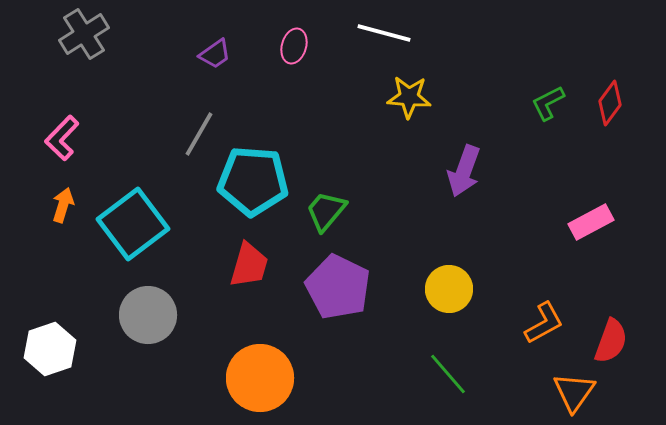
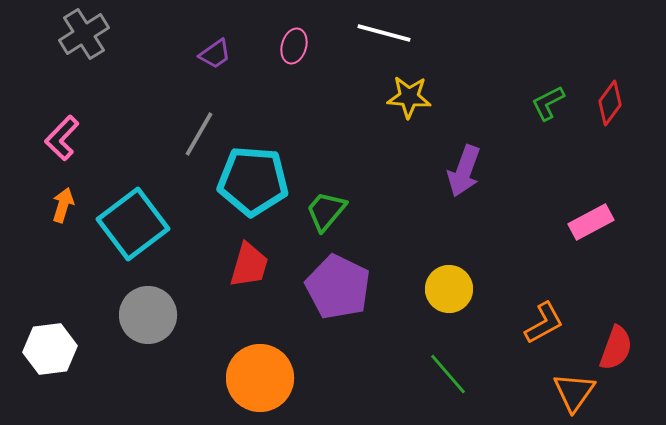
red semicircle: moved 5 px right, 7 px down
white hexagon: rotated 12 degrees clockwise
